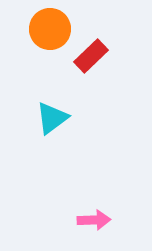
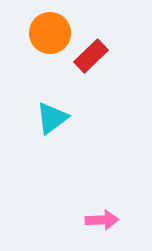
orange circle: moved 4 px down
pink arrow: moved 8 px right
